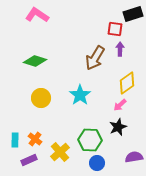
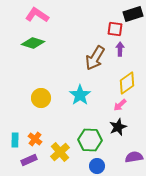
green diamond: moved 2 px left, 18 px up
blue circle: moved 3 px down
